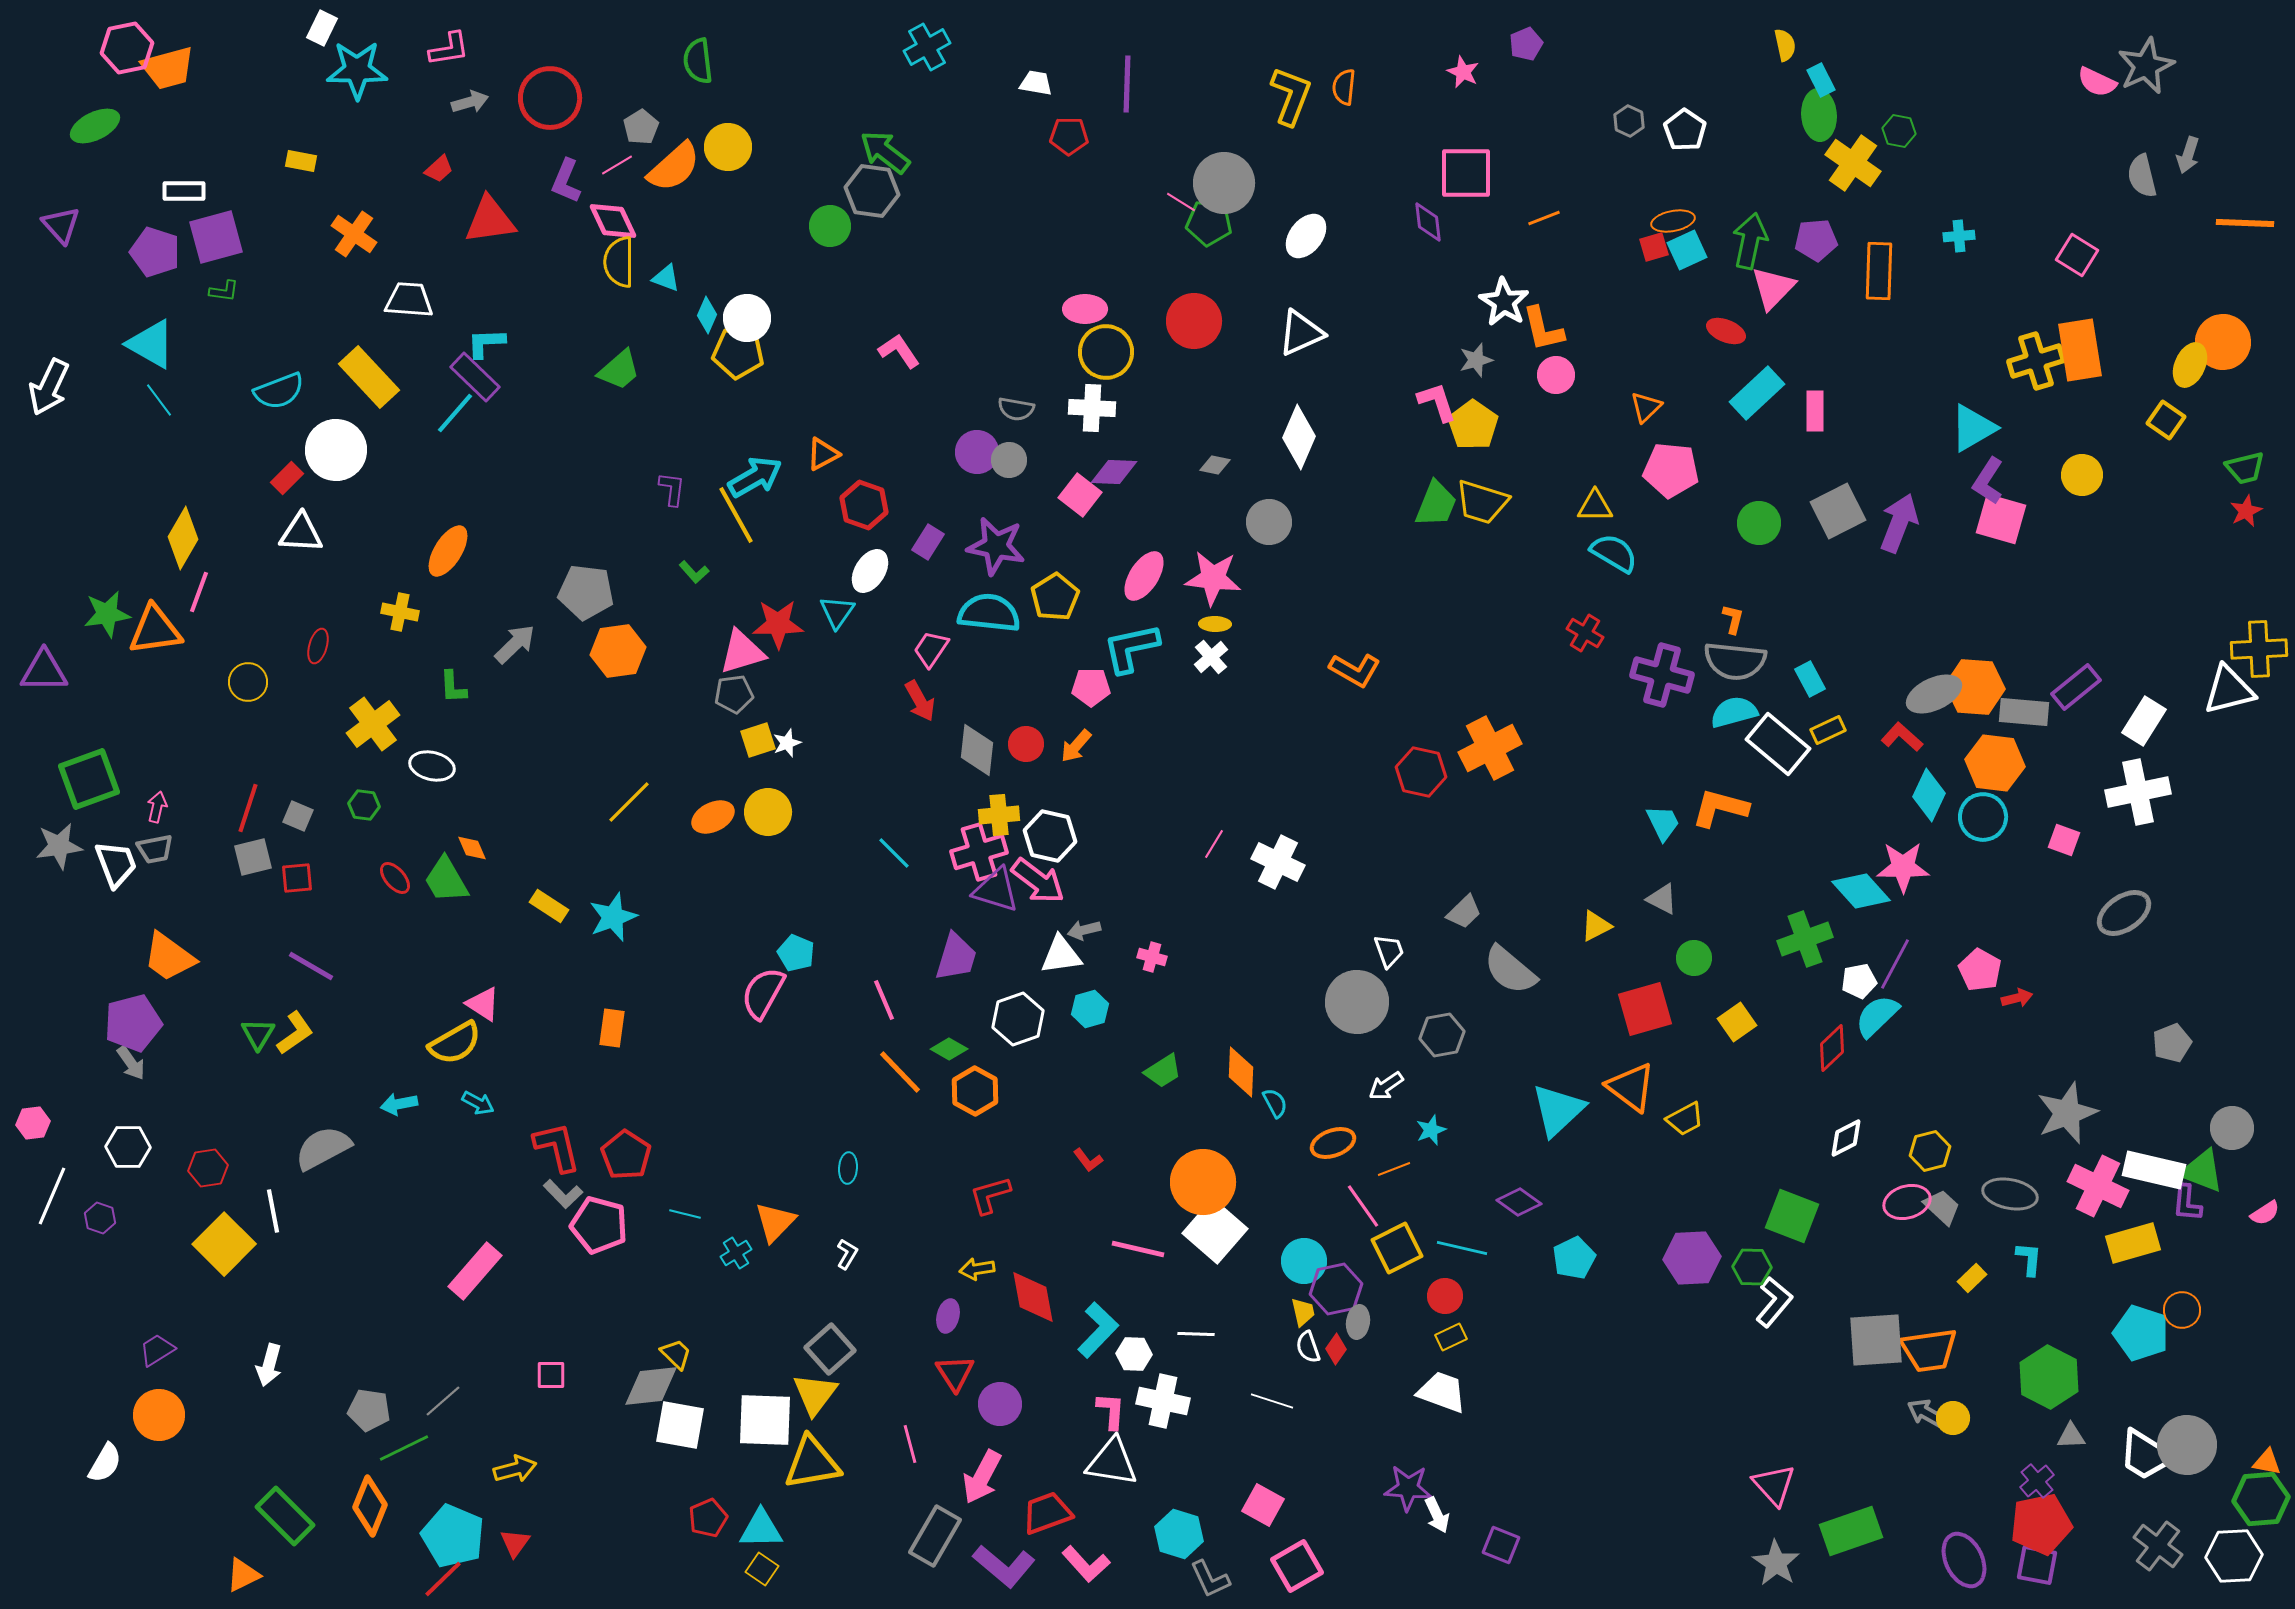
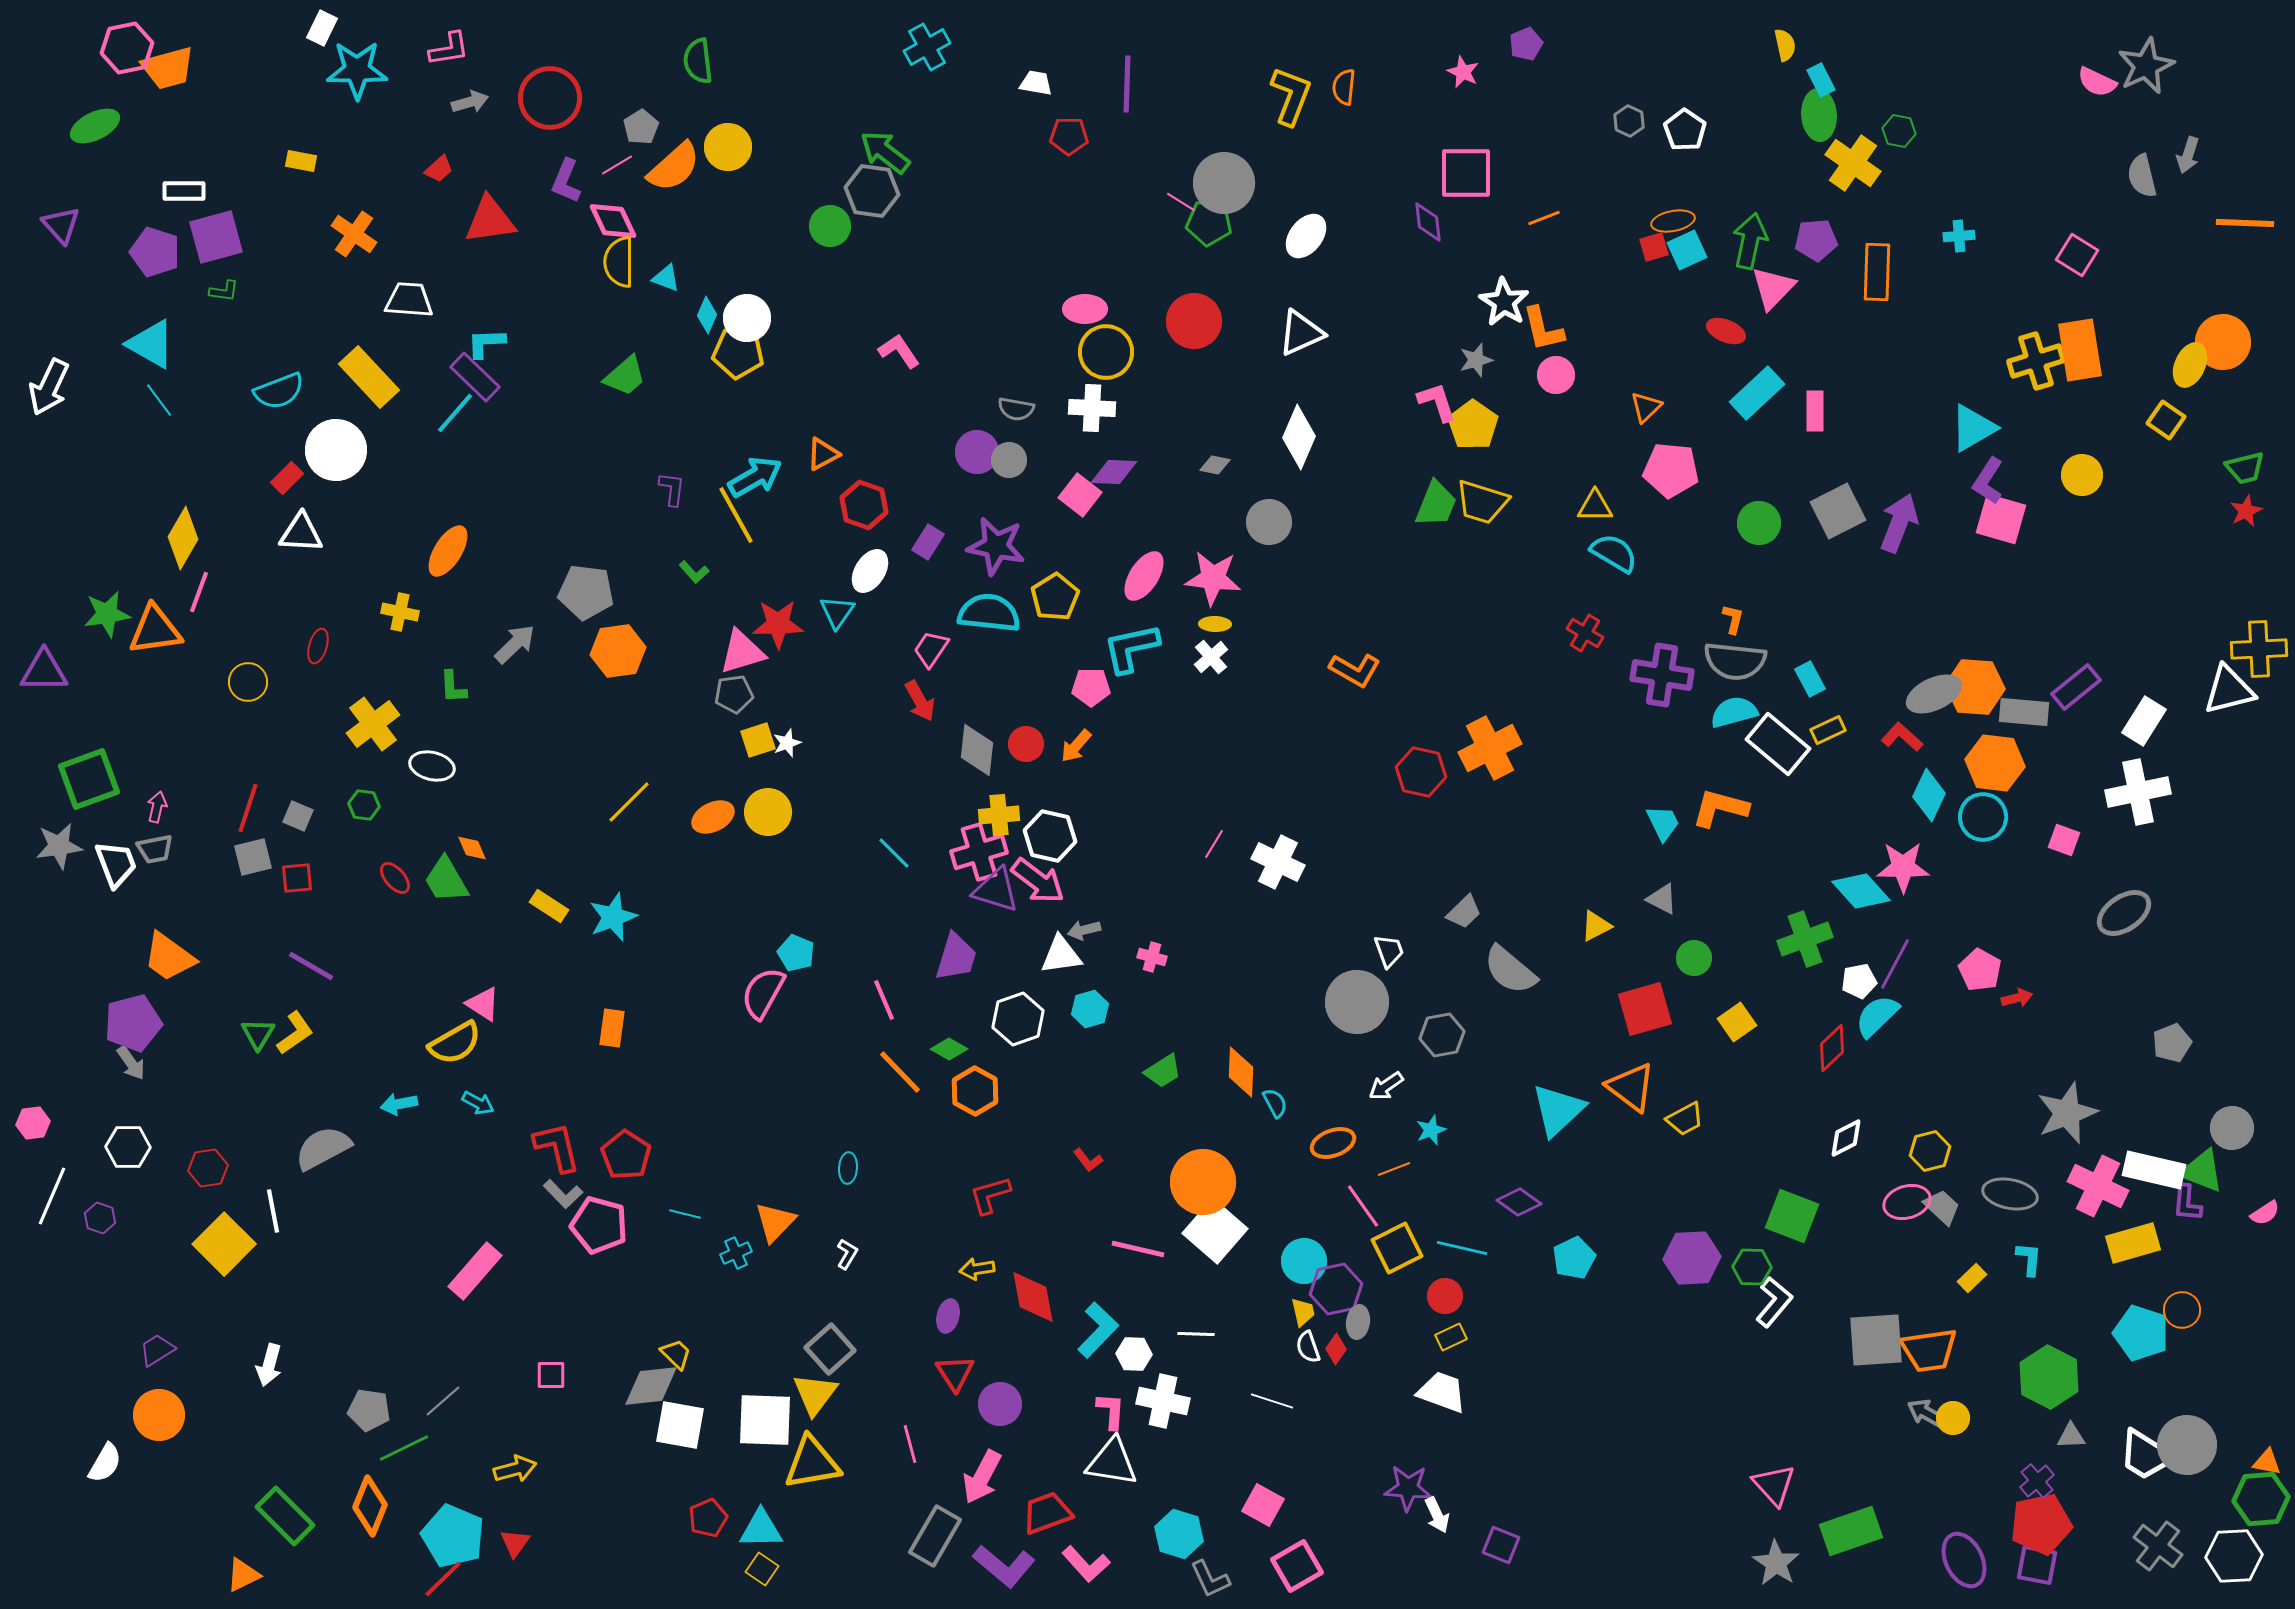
orange rectangle at (1879, 271): moved 2 px left, 1 px down
green trapezoid at (619, 370): moved 6 px right, 6 px down
purple cross at (1662, 675): rotated 6 degrees counterclockwise
cyan cross at (736, 1253): rotated 8 degrees clockwise
